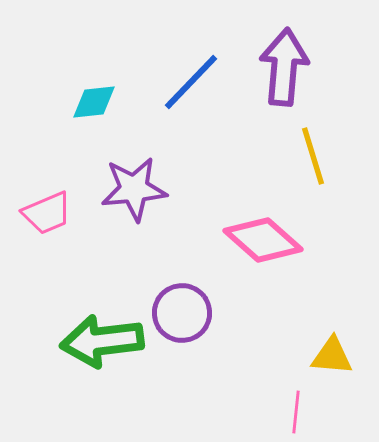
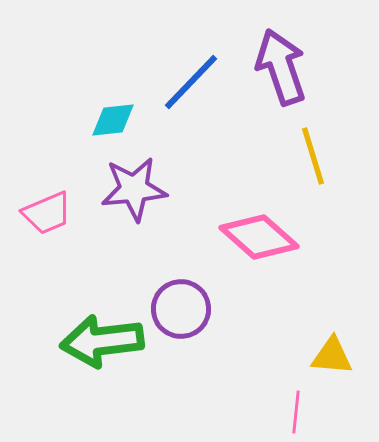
purple arrow: moved 3 px left; rotated 24 degrees counterclockwise
cyan diamond: moved 19 px right, 18 px down
pink diamond: moved 4 px left, 3 px up
purple circle: moved 1 px left, 4 px up
